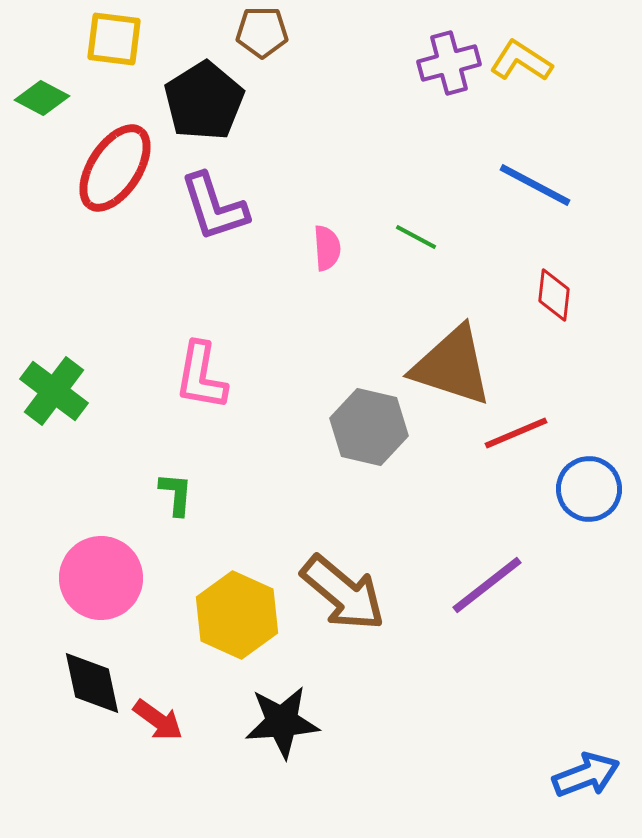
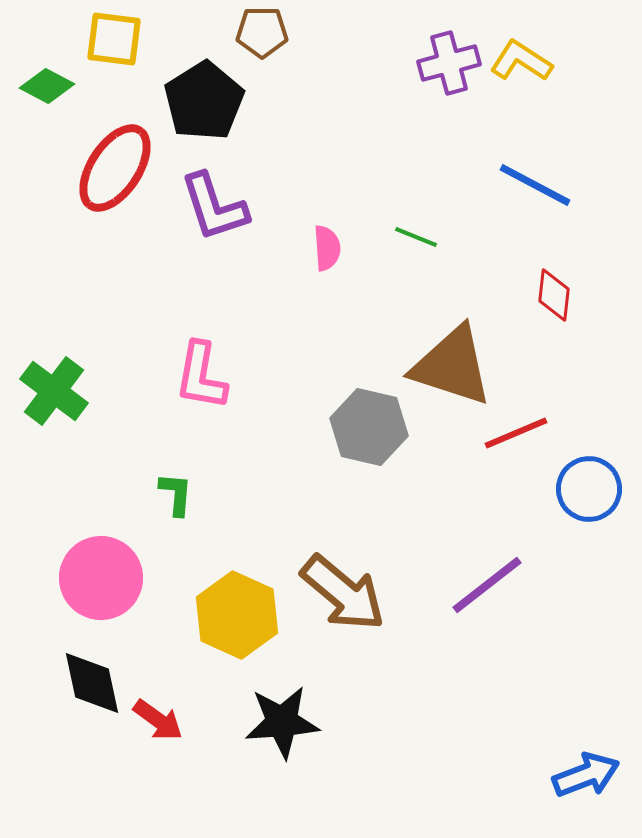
green diamond: moved 5 px right, 12 px up
green line: rotated 6 degrees counterclockwise
